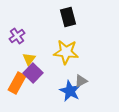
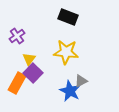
black rectangle: rotated 54 degrees counterclockwise
